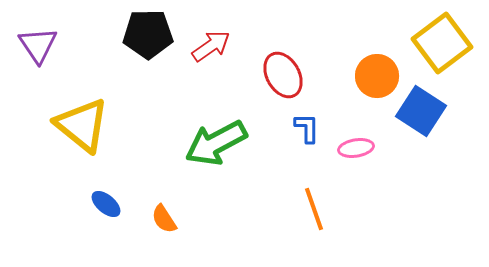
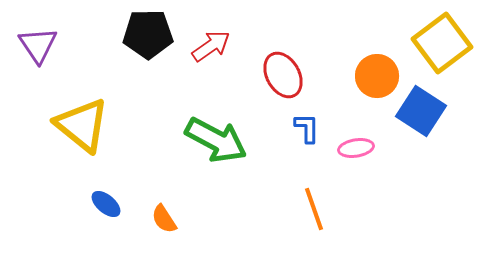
green arrow: moved 3 px up; rotated 124 degrees counterclockwise
